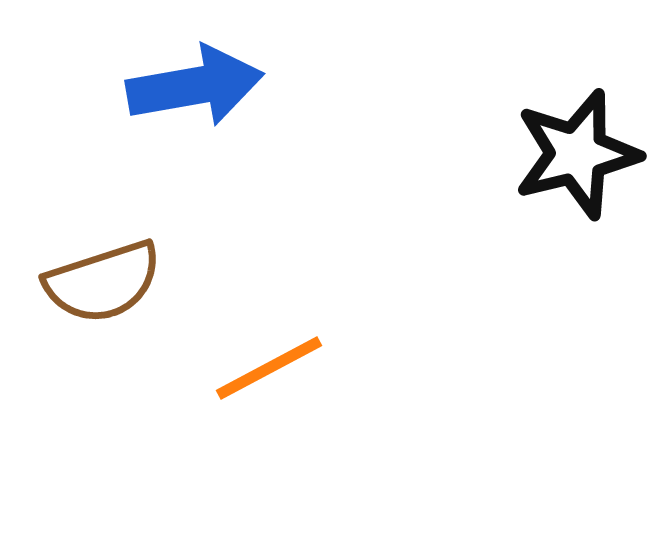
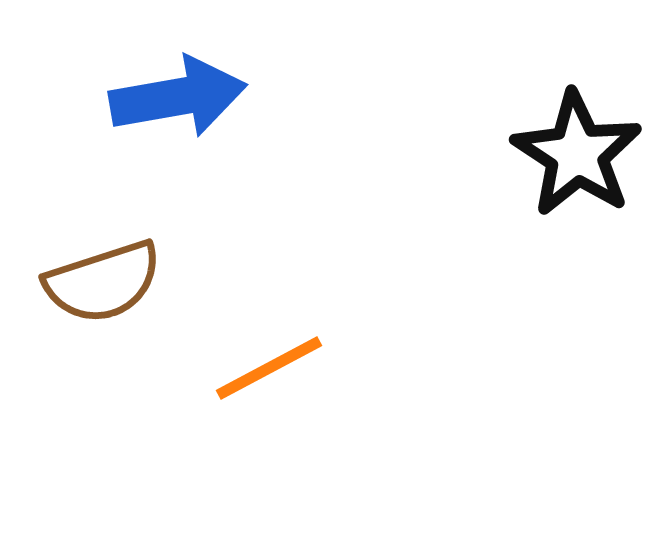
blue arrow: moved 17 px left, 11 px down
black star: rotated 25 degrees counterclockwise
